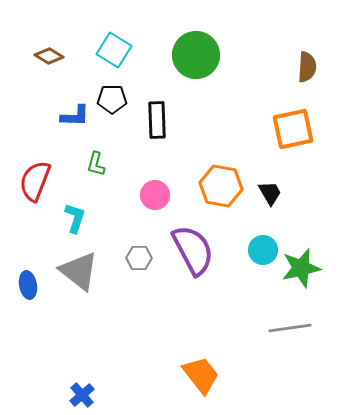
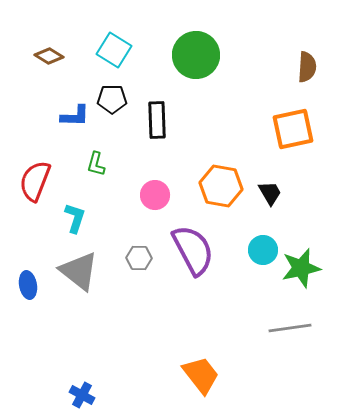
blue cross: rotated 20 degrees counterclockwise
